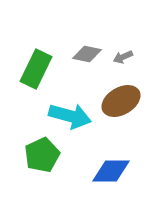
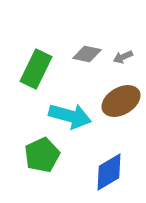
blue diamond: moved 2 px left, 1 px down; rotated 30 degrees counterclockwise
